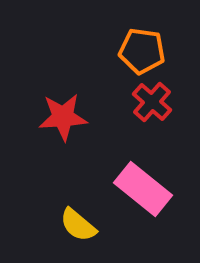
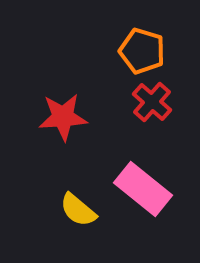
orange pentagon: rotated 9 degrees clockwise
yellow semicircle: moved 15 px up
